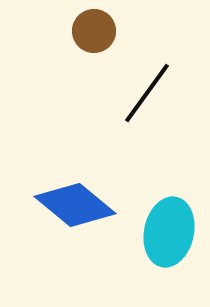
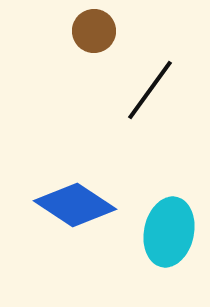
black line: moved 3 px right, 3 px up
blue diamond: rotated 6 degrees counterclockwise
